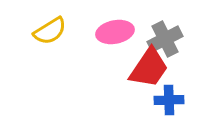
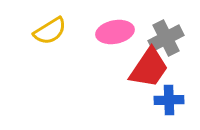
gray cross: moved 1 px right, 1 px up
